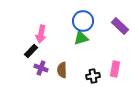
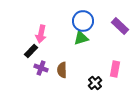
black cross: moved 2 px right, 7 px down; rotated 32 degrees counterclockwise
